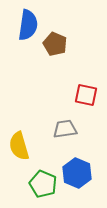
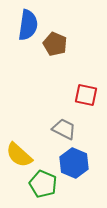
gray trapezoid: moved 1 px left; rotated 35 degrees clockwise
yellow semicircle: moved 9 px down; rotated 32 degrees counterclockwise
blue hexagon: moved 3 px left, 10 px up
